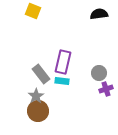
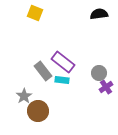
yellow square: moved 2 px right, 2 px down
purple rectangle: rotated 65 degrees counterclockwise
gray rectangle: moved 2 px right, 3 px up
cyan rectangle: moved 1 px up
purple cross: moved 2 px up; rotated 16 degrees counterclockwise
gray star: moved 12 px left
